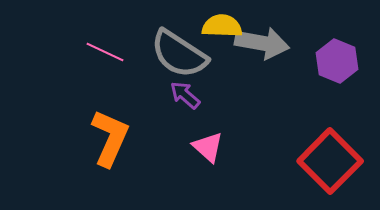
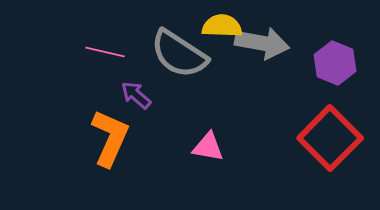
pink line: rotated 12 degrees counterclockwise
purple hexagon: moved 2 px left, 2 px down
purple arrow: moved 49 px left
pink triangle: rotated 32 degrees counterclockwise
red square: moved 23 px up
